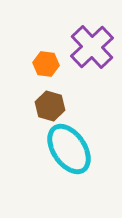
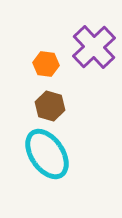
purple cross: moved 2 px right
cyan ellipse: moved 22 px left, 5 px down
